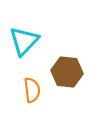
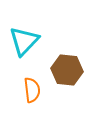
brown hexagon: moved 2 px up
